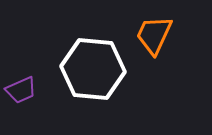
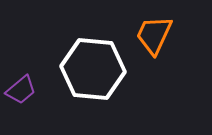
purple trapezoid: rotated 16 degrees counterclockwise
